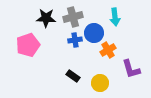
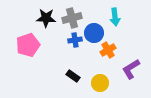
gray cross: moved 1 px left, 1 px down
purple L-shape: rotated 75 degrees clockwise
